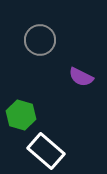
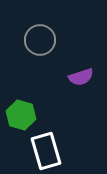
purple semicircle: rotated 45 degrees counterclockwise
white rectangle: rotated 33 degrees clockwise
